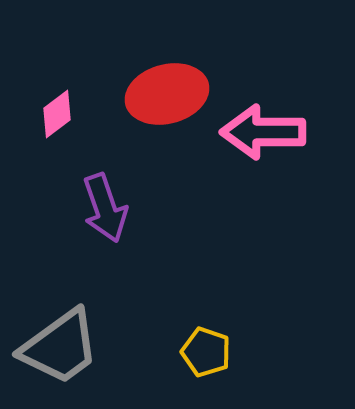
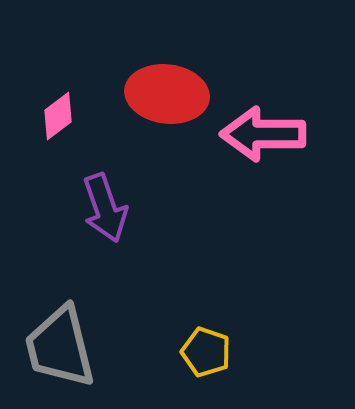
red ellipse: rotated 22 degrees clockwise
pink diamond: moved 1 px right, 2 px down
pink arrow: moved 2 px down
gray trapezoid: rotated 112 degrees clockwise
